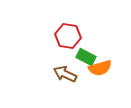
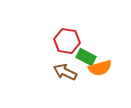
red hexagon: moved 1 px left, 5 px down
brown arrow: moved 2 px up
